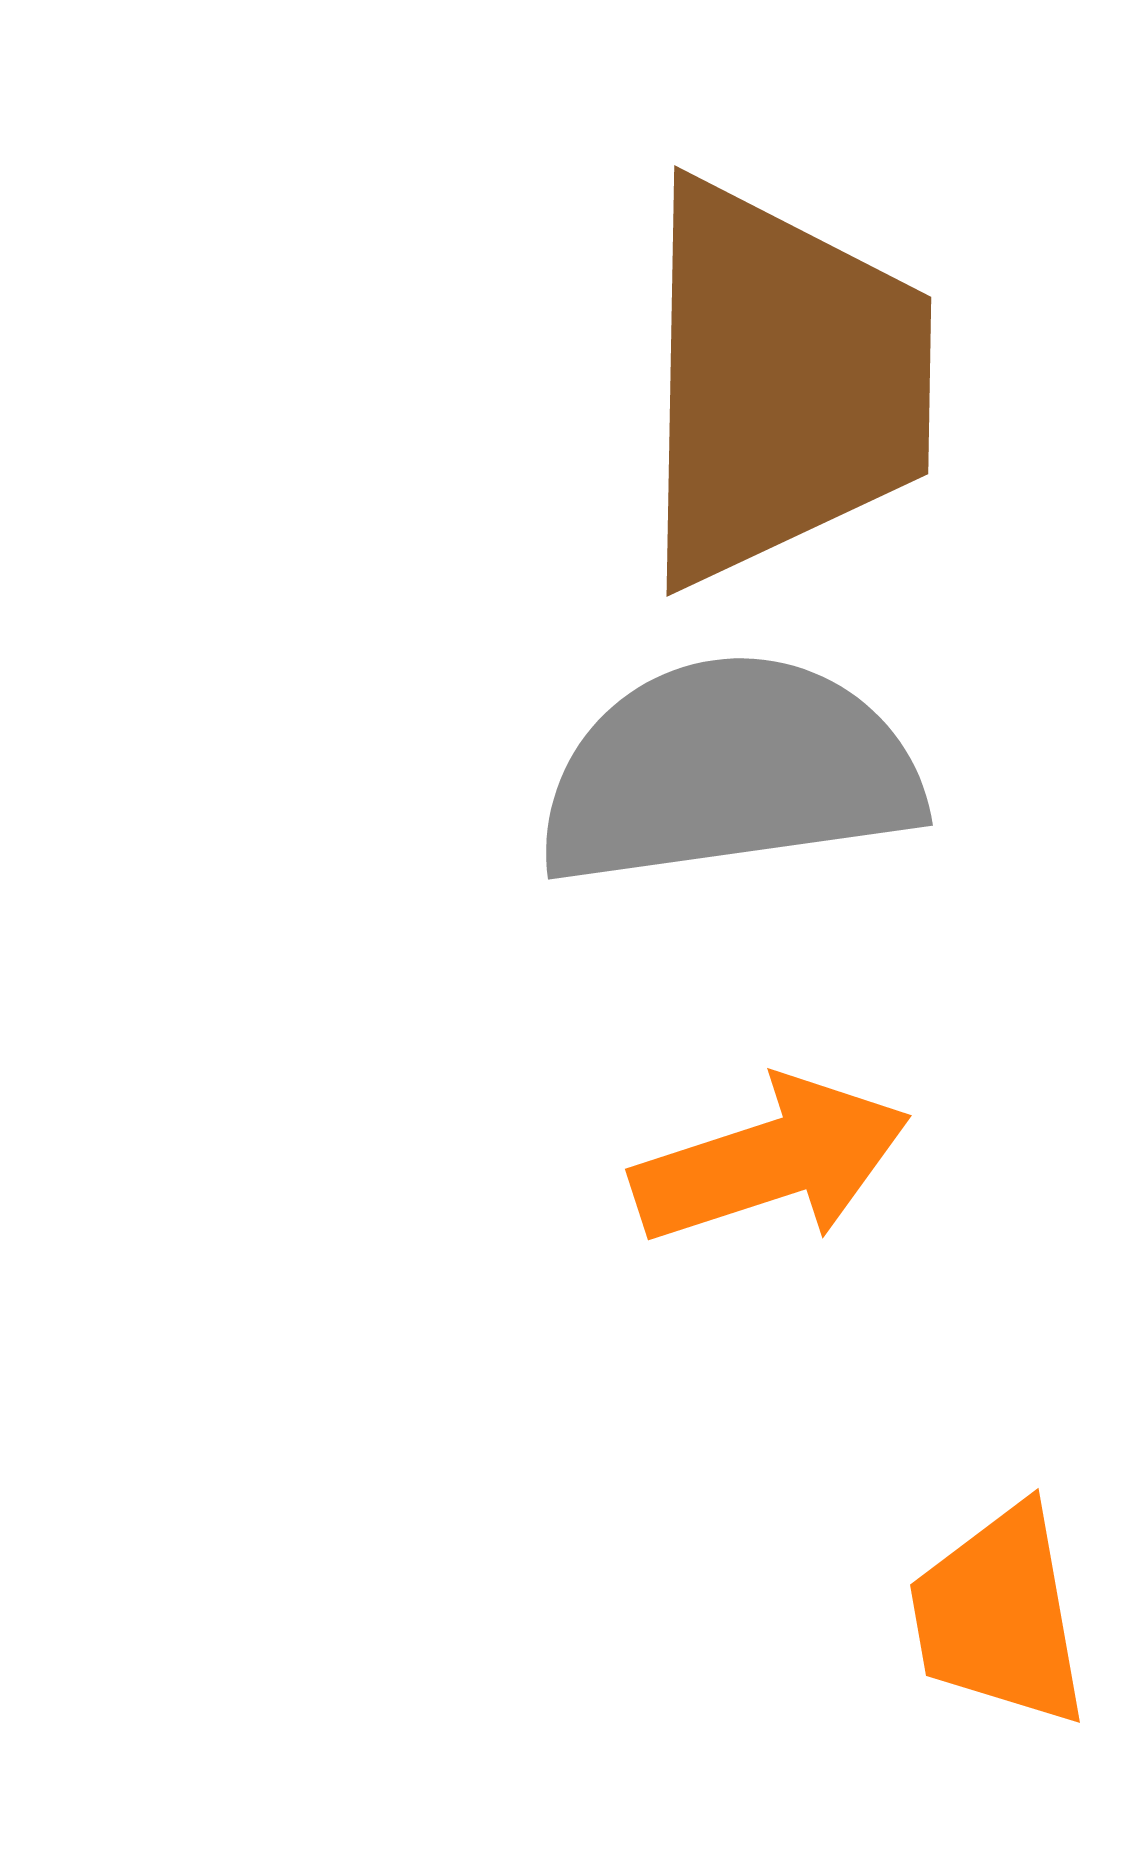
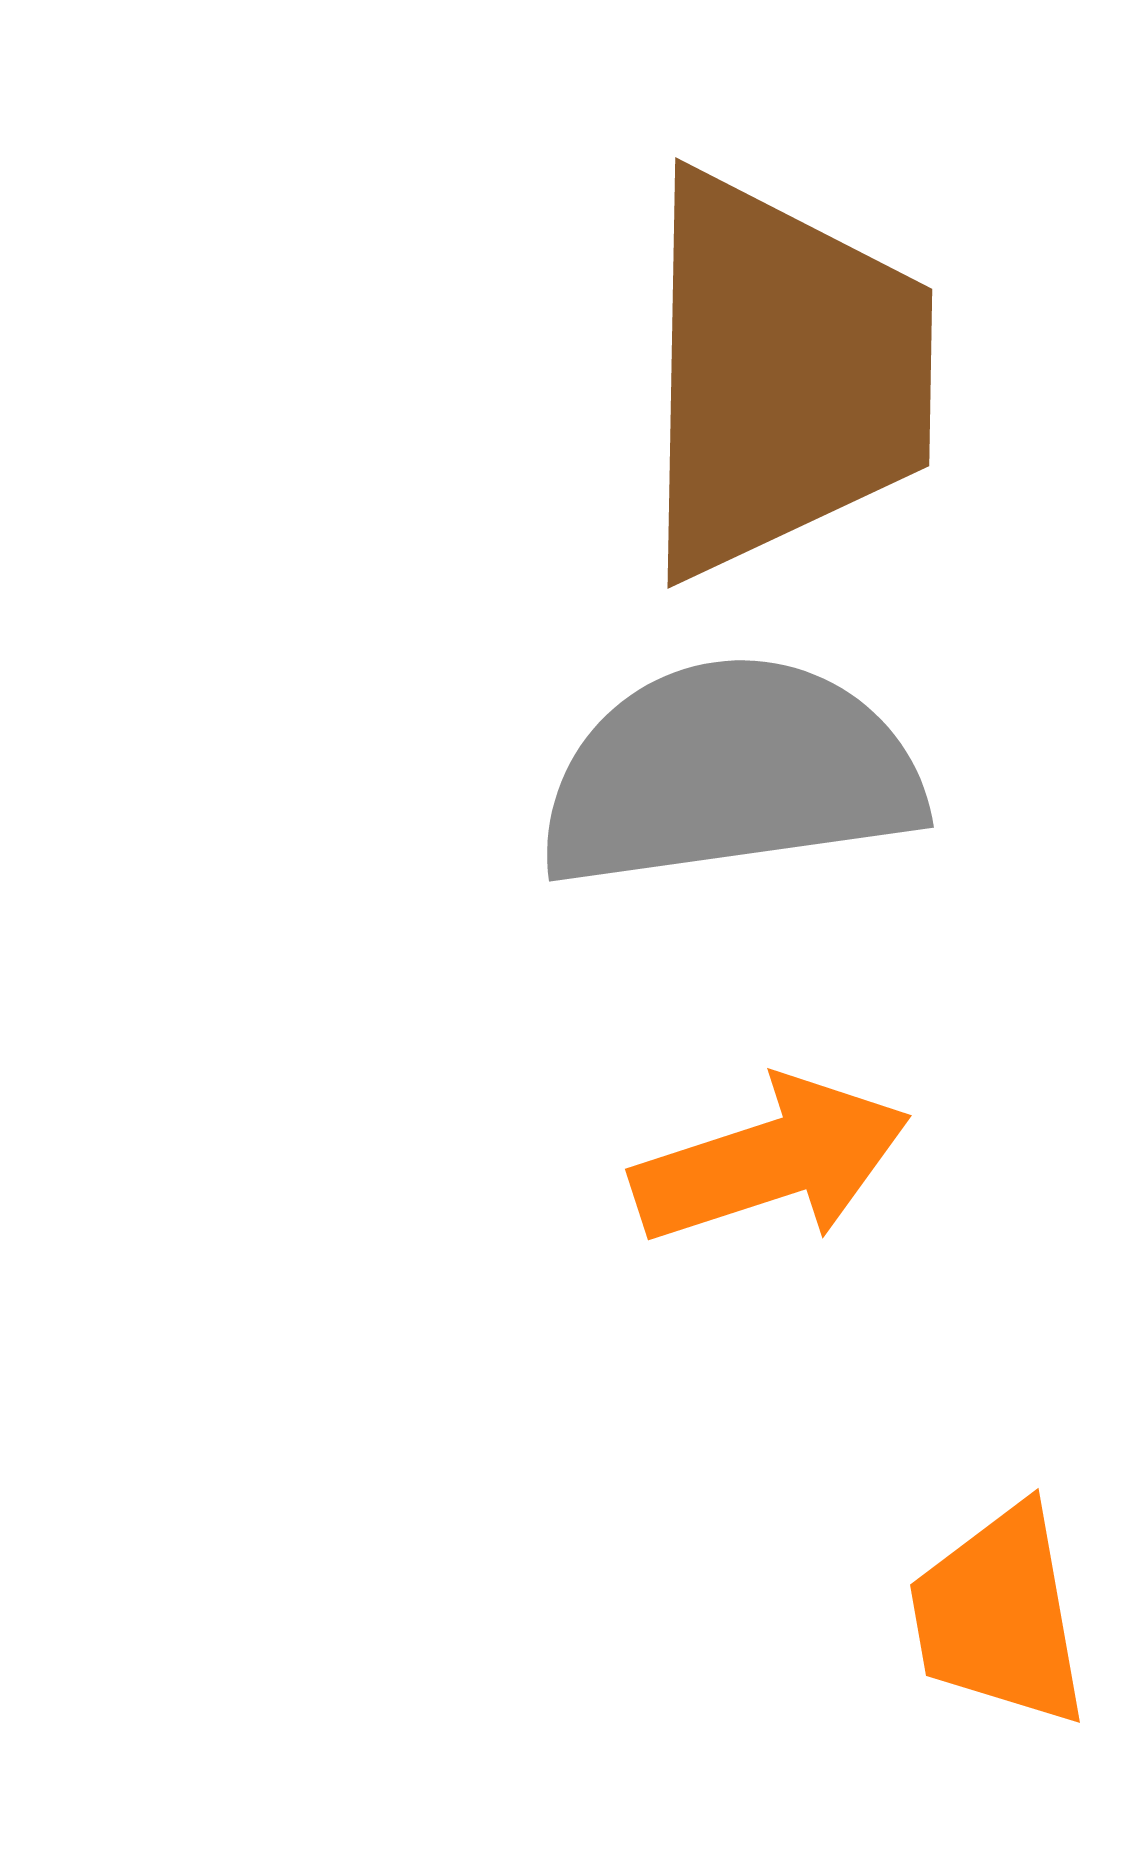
brown trapezoid: moved 1 px right, 8 px up
gray semicircle: moved 1 px right, 2 px down
